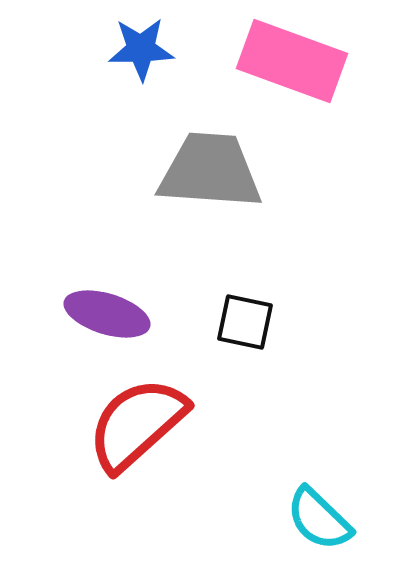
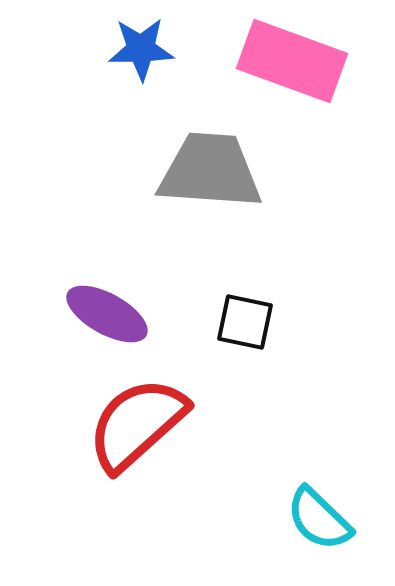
purple ellipse: rotated 12 degrees clockwise
